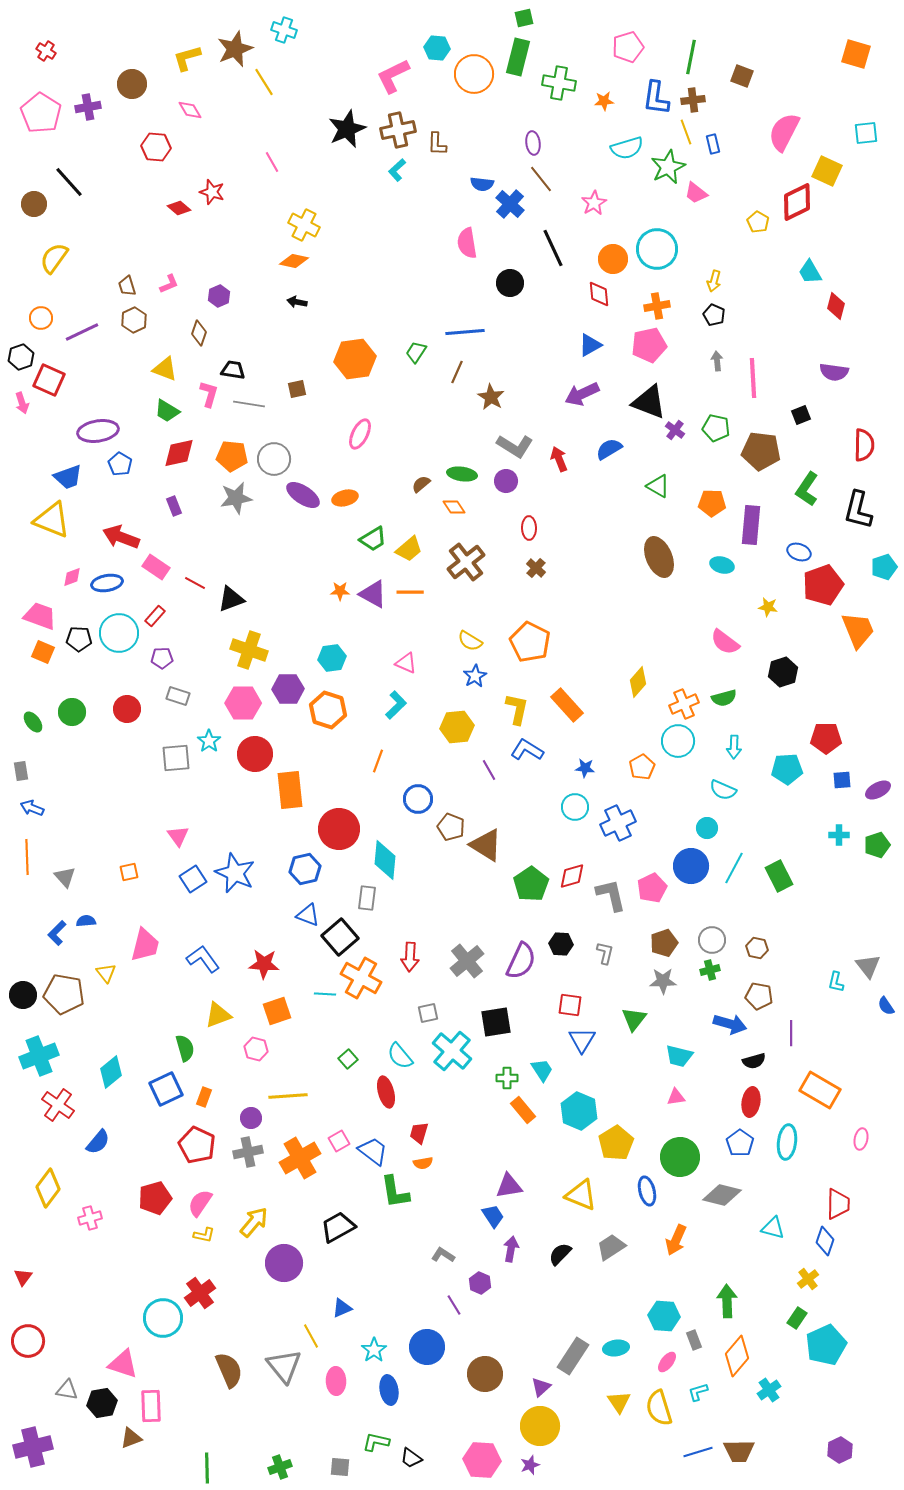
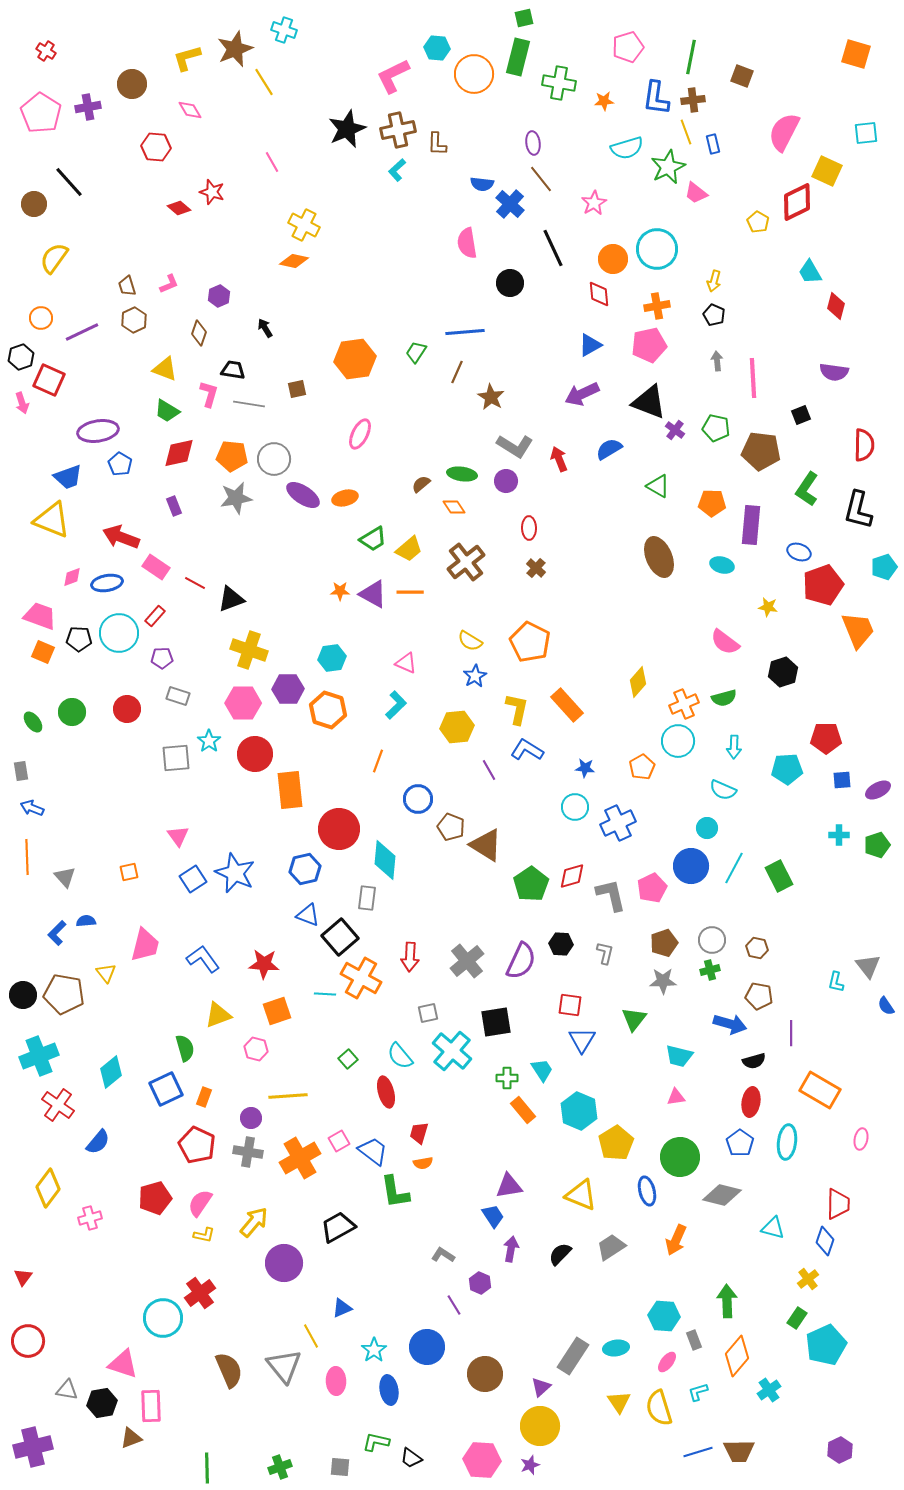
black arrow at (297, 302): moved 32 px left, 26 px down; rotated 48 degrees clockwise
gray cross at (248, 1152): rotated 20 degrees clockwise
